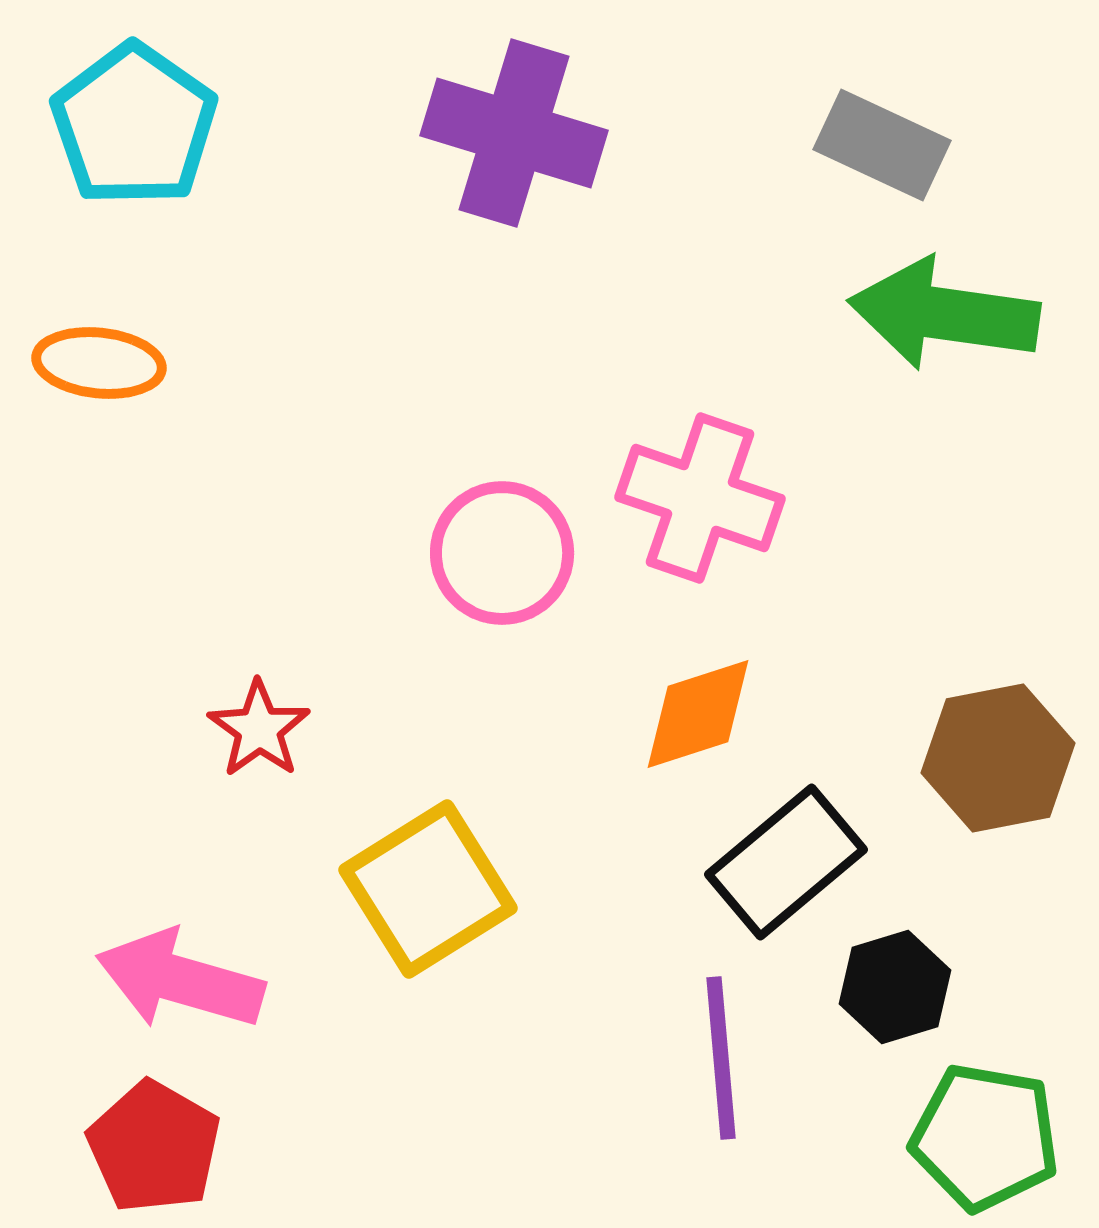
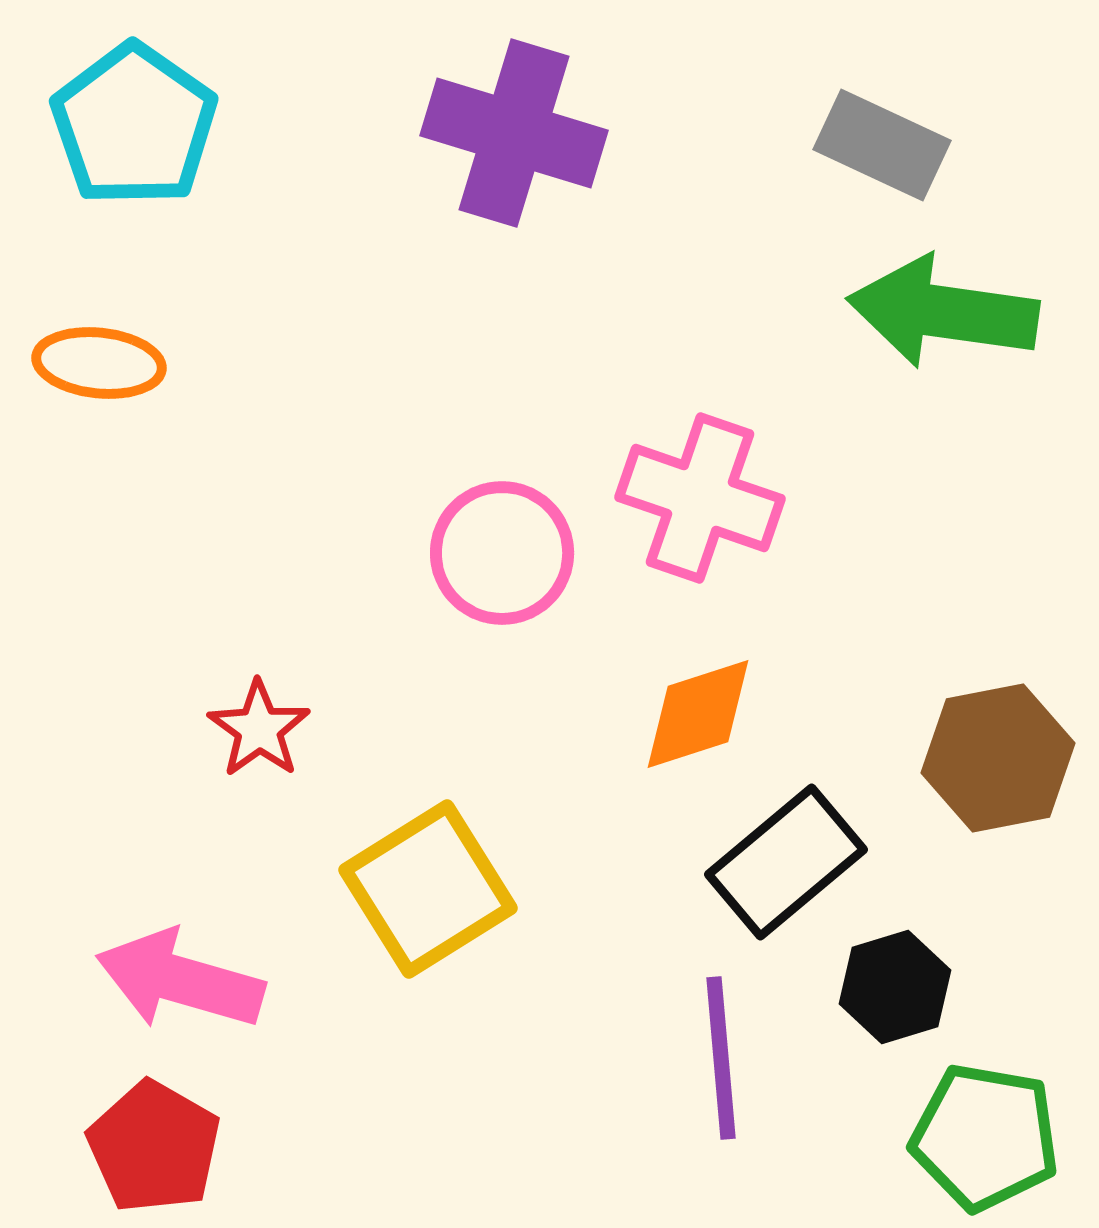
green arrow: moved 1 px left, 2 px up
